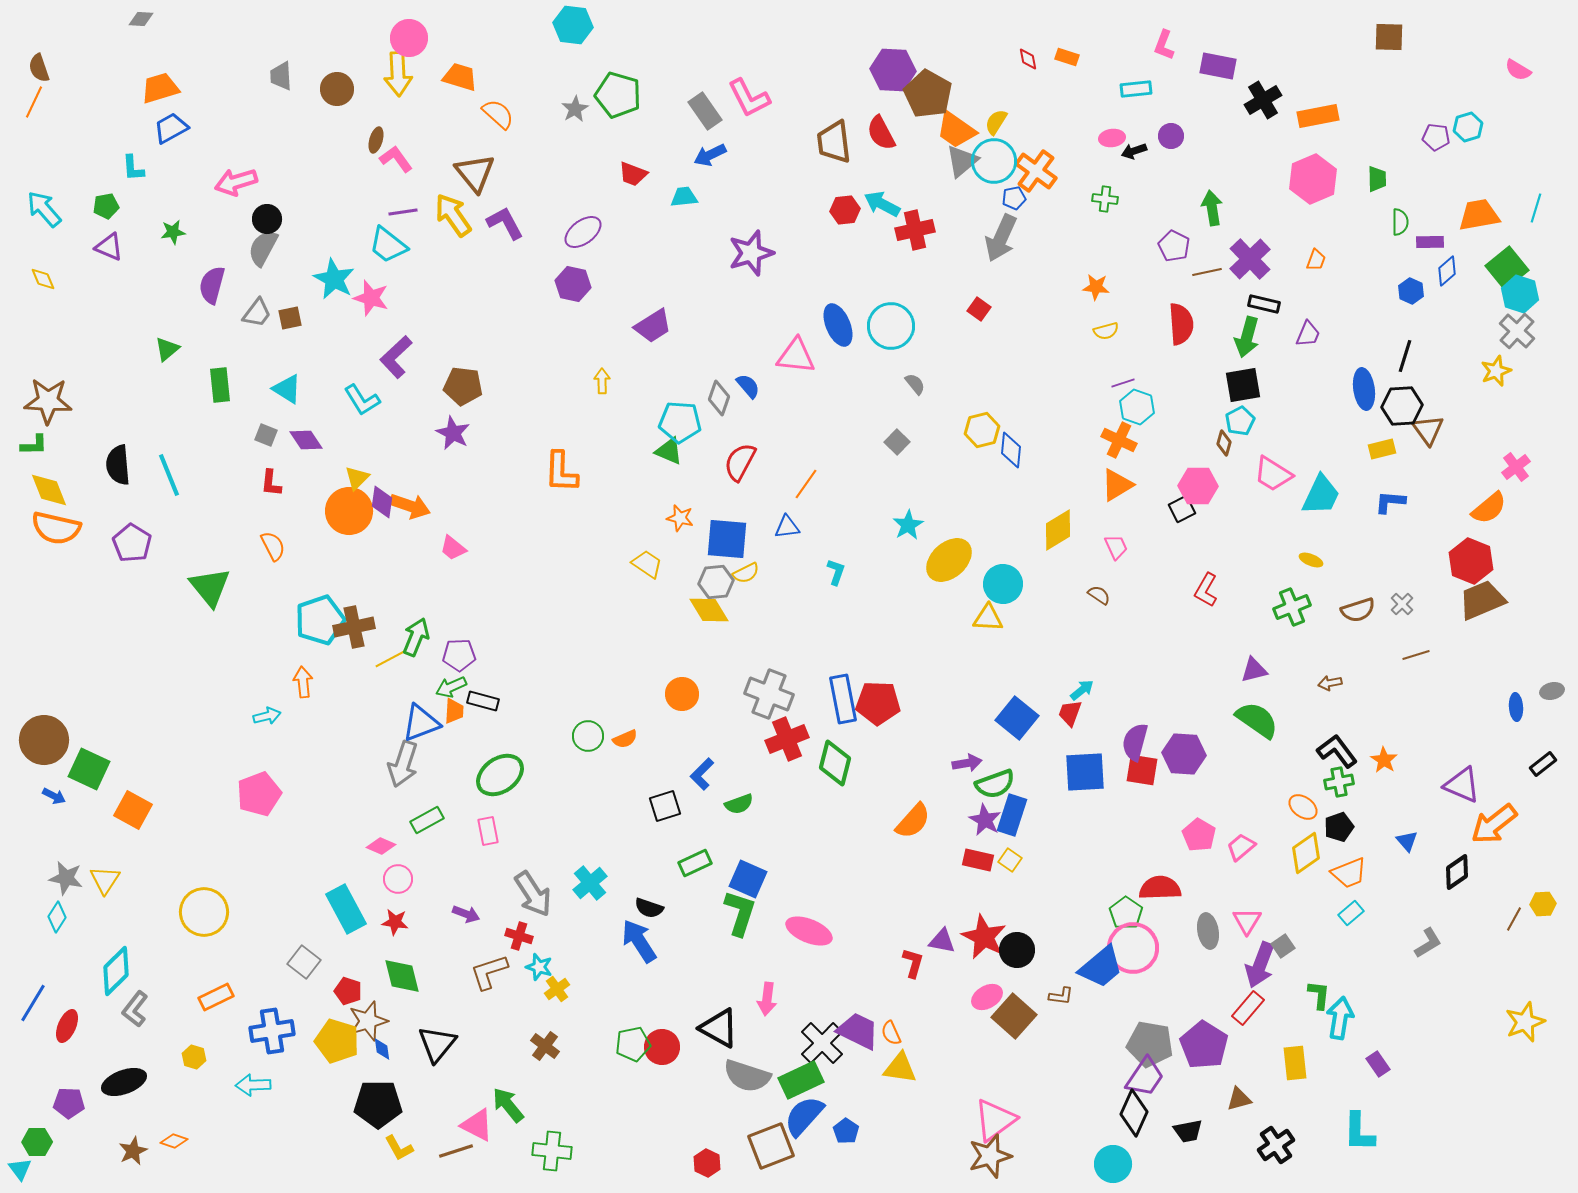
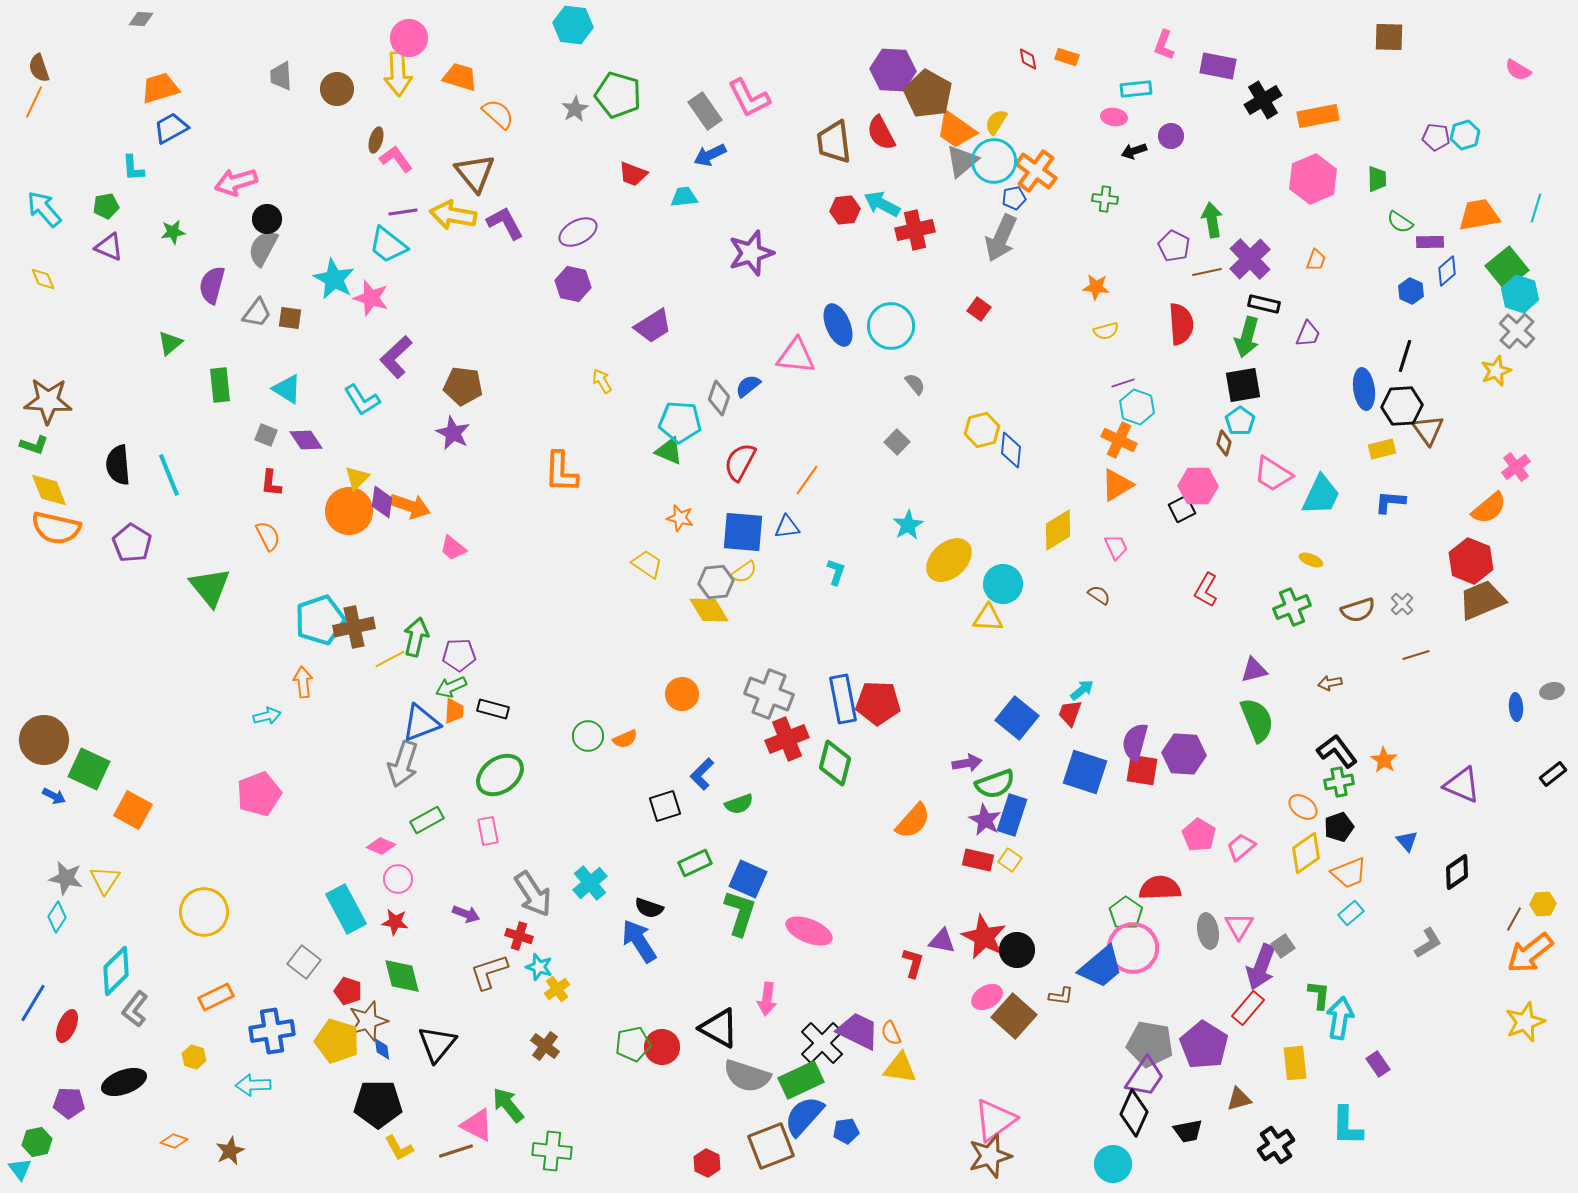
cyan hexagon at (1468, 127): moved 3 px left, 8 px down
pink ellipse at (1112, 138): moved 2 px right, 21 px up; rotated 15 degrees clockwise
green arrow at (1212, 208): moved 12 px down
yellow arrow at (453, 215): rotated 45 degrees counterclockwise
green semicircle at (1400, 222): rotated 124 degrees clockwise
purple ellipse at (583, 232): moved 5 px left; rotated 9 degrees clockwise
brown square at (290, 318): rotated 20 degrees clockwise
green triangle at (167, 349): moved 3 px right, 6 px up
yellow arrow at (602, 381): rotated 30 degrees counterclockwise
blue semicircle at (748, 386): rotated 88 degrees counterclockwise
cyan pentagon at (1240, 421): rotated 8 degrees counterclockwise
green L-shape at (34, 445): rotated 20 degrees clockwise
orange line at (806, 484): moved 1 px right, 4 px up
blue square at (727, 539): moved 16 px right, 7 px up
orange semicircle at (273, 546): moved 5 px left, 10 px up
yellow semicircle at (746, 573): moved 2 px left, 1 px up; rotated 8 degrees counterclockwise
green arrow at (416, 637): rotated 9 degrees counterclockwise
black rectangle at (483, 701): moved 10 px right, 8 px down
green semicircle at (1257, 720): rotated 33 degrees clockwise
black rectangle at (1543, 764): moved 10 px right, 10 px down
blue square at (1085, 772): rotated 21 degrees clockwise
orange arrow at (1494, 824): moved 36 px right, 129 px down
pink triangle at (1247, 921): moved 8 px left, 5 px down
purple arrow at (1260, 965): moved 1 px right, 2 px down
blue pentagon at (846, 1131): rotated 30 degrees clockwise
cyan L-shape at (1359, 1132): moved 12 px left, 6 px up
green hexagon at (37, 1142): rotated 12 degrees counterclockwise
brown star at (133, 1151): moved 97 px right
